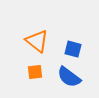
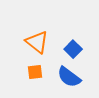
orange triangle: moved 1 px down
blue square: rotated 30 degrees clockwise
